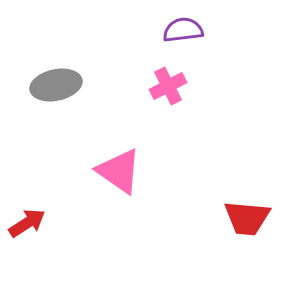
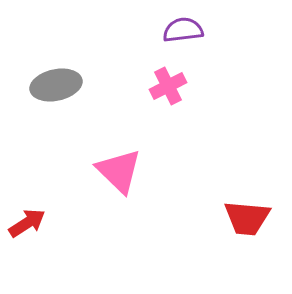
pink triangle: rotated 9 degrees clockwise
